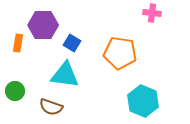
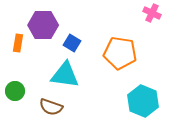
pink cross: rotated 18 degrees clockwise
